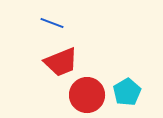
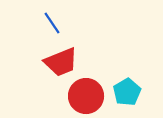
blue line: rotated 35 degrees clockwise
red circle: moved 1 px left, 1 px down
